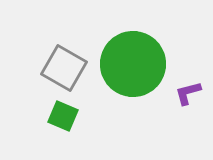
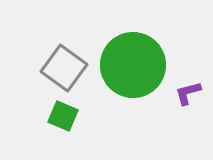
green circle: moved 1 px down
gray square: rotated 6 degrees clockwise
